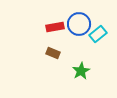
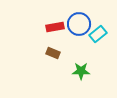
green star: rotated 30 degrees clockwise
